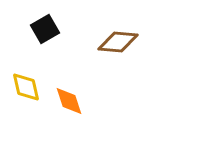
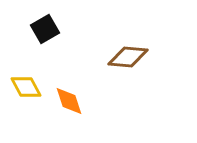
brown diamond: moved 10 px right, 15 px down
yellow diamond: rotated 16 degrees counterclockwise
